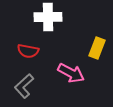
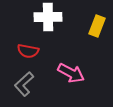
yellow rectangle: moved 22 px up
gray L-shape: moved 2 px up
